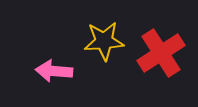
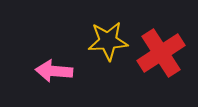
yellow star: moved 4 px right
